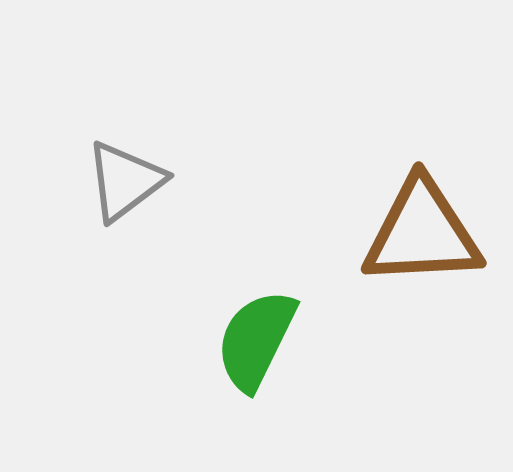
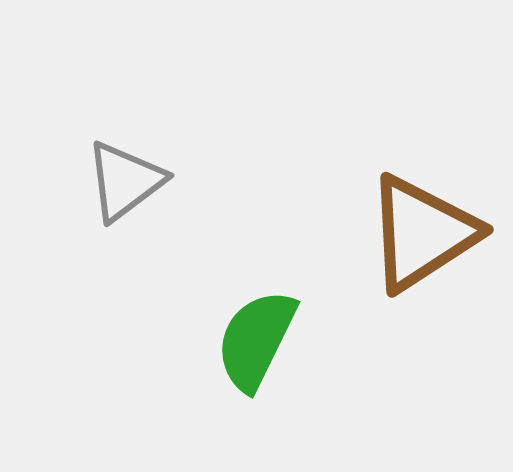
brown triangle: rotated 30 degrees counterclockwise
